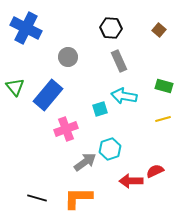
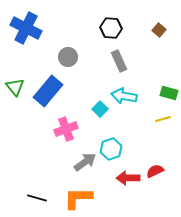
green rectangle: moved 5 px right, 7 px down
blue rectangle: moved 4 px up
cyan square: rotated 28 degrees counterclockwise
cyan hexagon: moved 1 px right
red arrow: moved 3 px left, 3 px up
